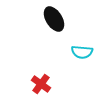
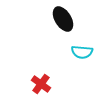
black ellipse: moved 9 px right
